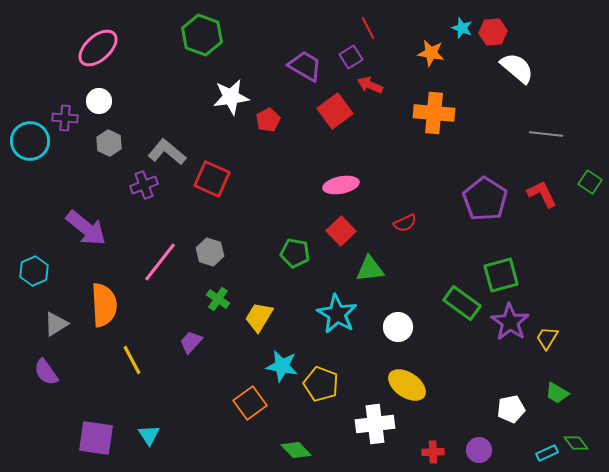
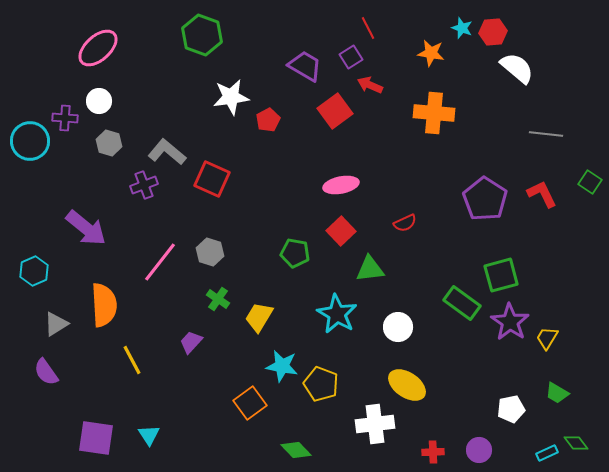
gray hexagon at (109, 143): rotated 10 degrees counterclockwise
